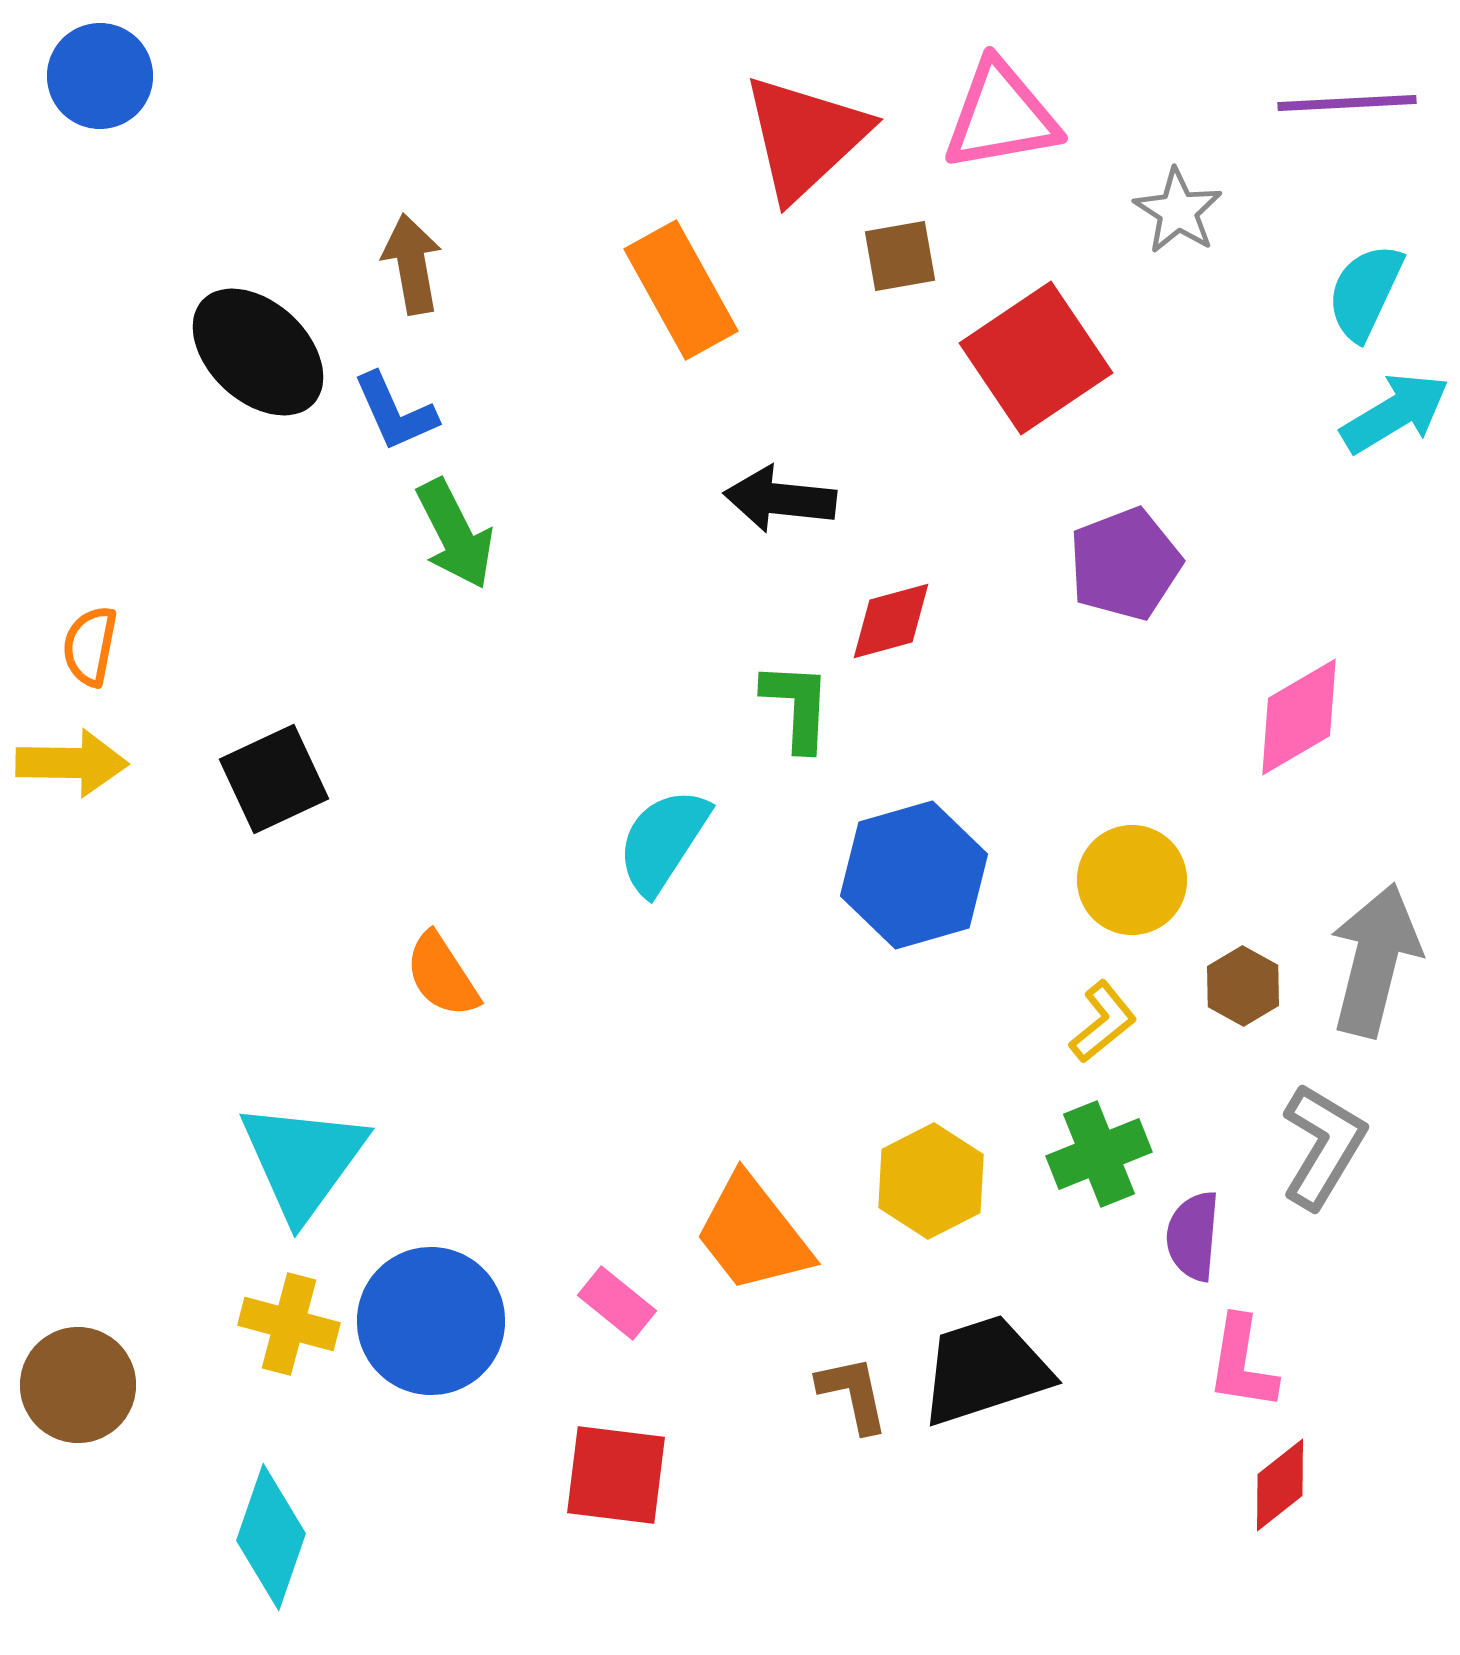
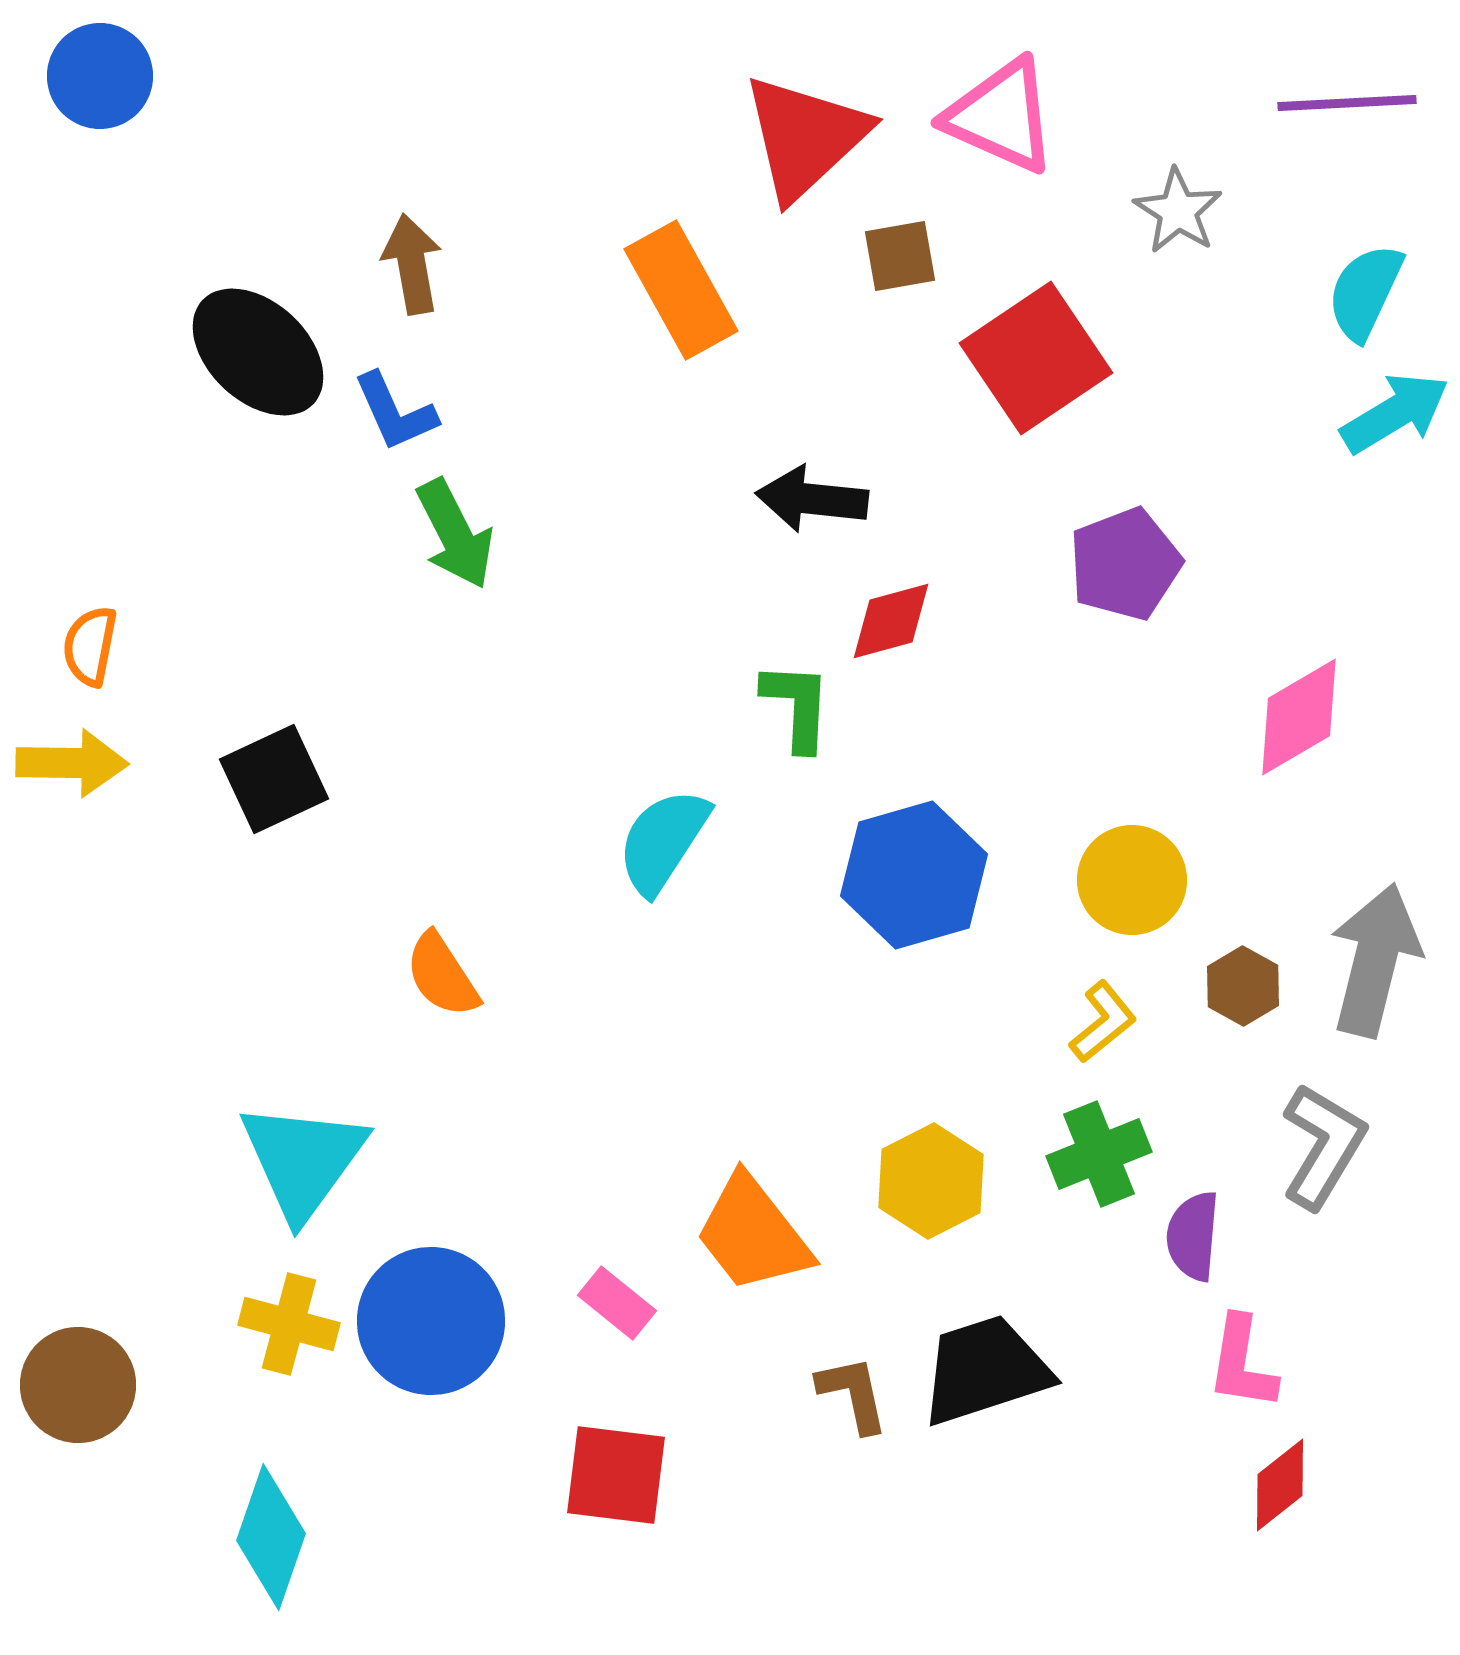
pink triangle at (1001, 116): rotated 34 degrees clockwise
black arrow at (780, 499): moved 32 px right
